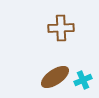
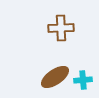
cyan cross: rotated 18 degrees clockwise
